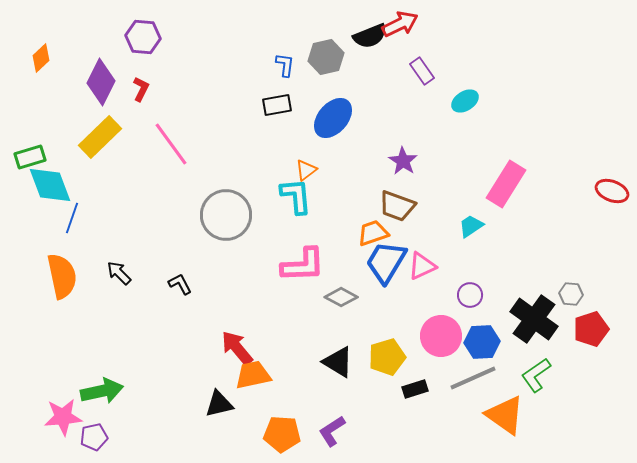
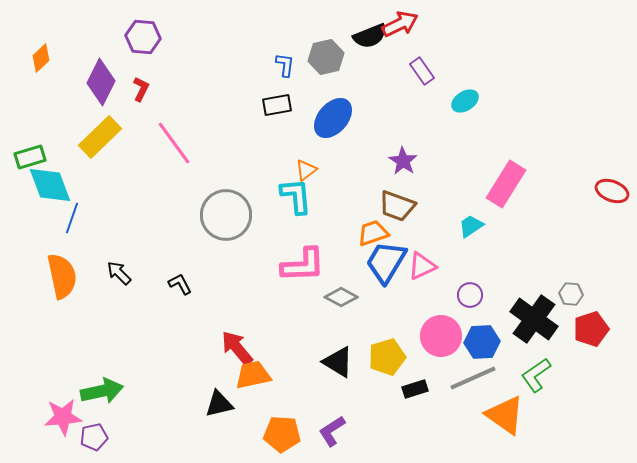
pink line at (171, 144): moved 3 px right, 1 px up
